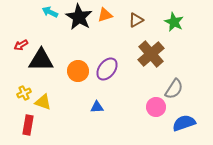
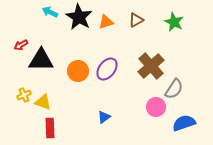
orange triangle: moved 1 px right, 7 px down
brown cross: moved 12 px down
yellow cross: moved 2 px down
blue triangle: moved 7 px right, 10 px down; rotated 32 degrees counterclockwise
red rectangle: moved 22 px right, 3 px down; rotated 12 degrees counterclockwise
